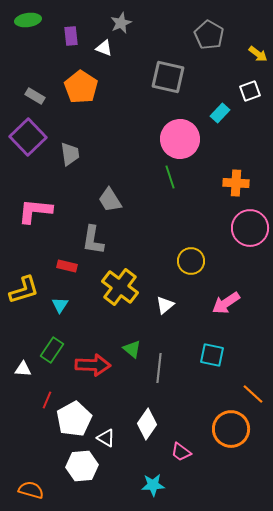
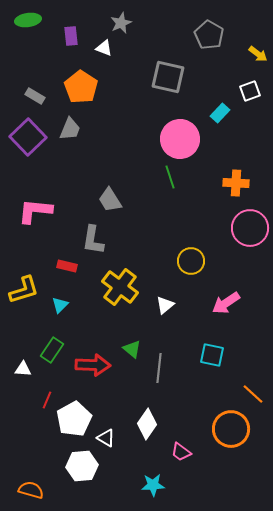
gray trapezoid at (70, 154): moved 25 px up; rotated 30 degrees clockwise
cyan triangle at (60, 305): rotated 12 degrees clockwise
